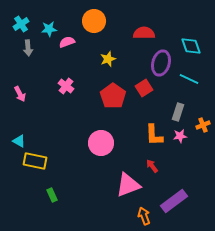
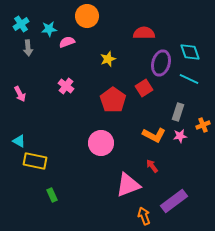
orange circle: moved 7 px left, 5 px up
cyan diamond: moved 1 px left, 6 px down
red pentagon: moved 4 px down
orange L-shape: rotated 60 degrees counterclockwise
